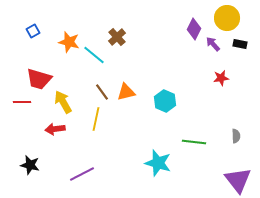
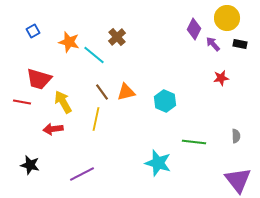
red line: rotated 12 degrees clockwise
red arrow: moved 2 px left
